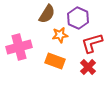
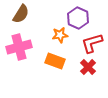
brown semicircle: moved 26 px left
